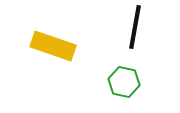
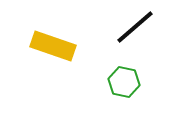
black line: rotated 39 degrees clockwise
